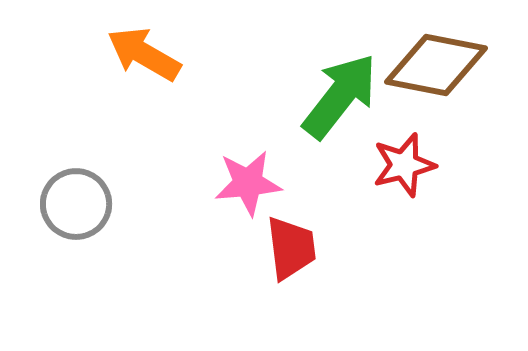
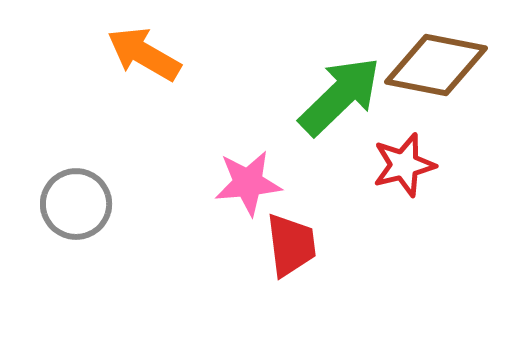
green arrow: rotated 8 degrees clockwise
red trapezoid: moved 3 px up
